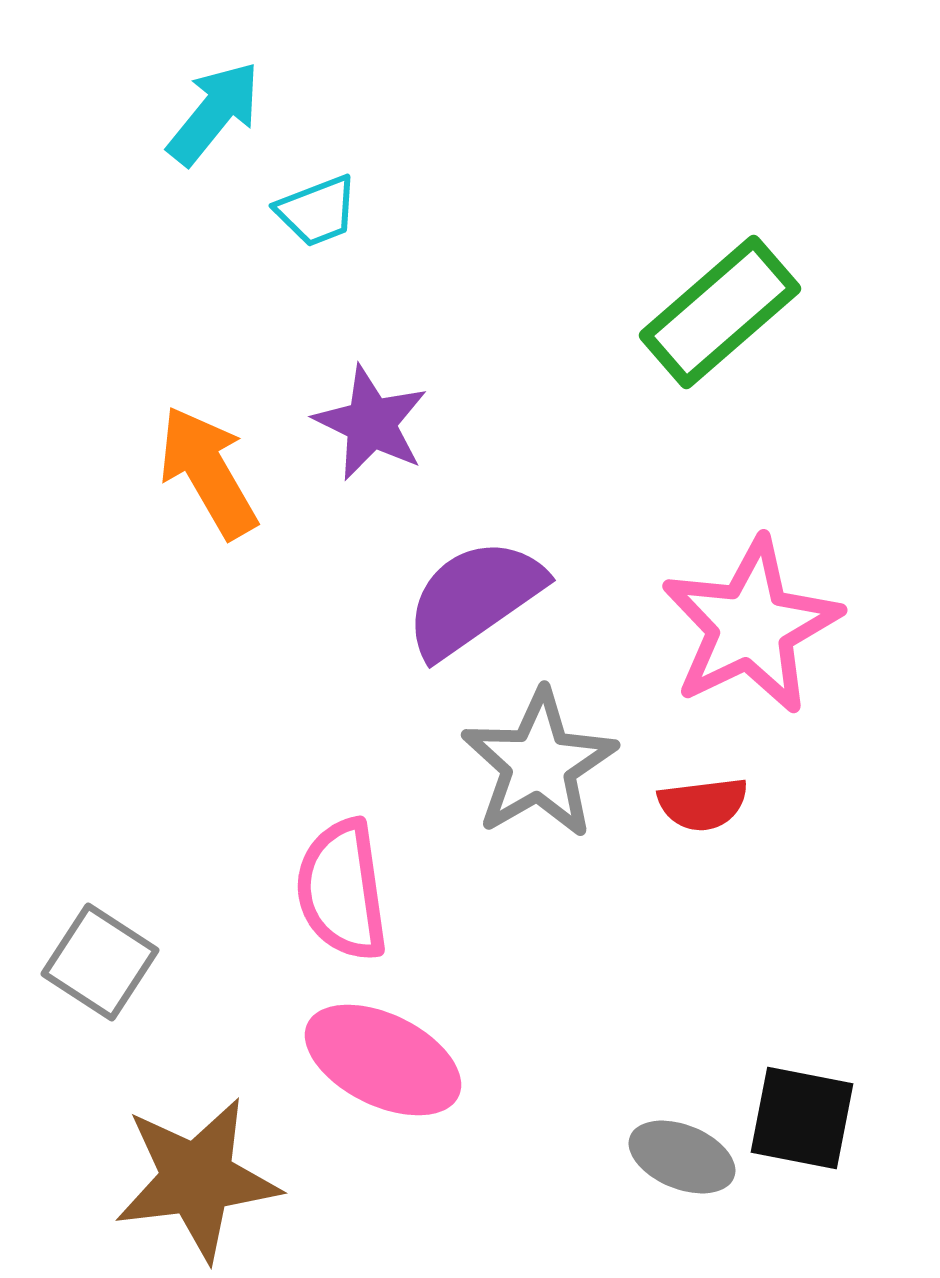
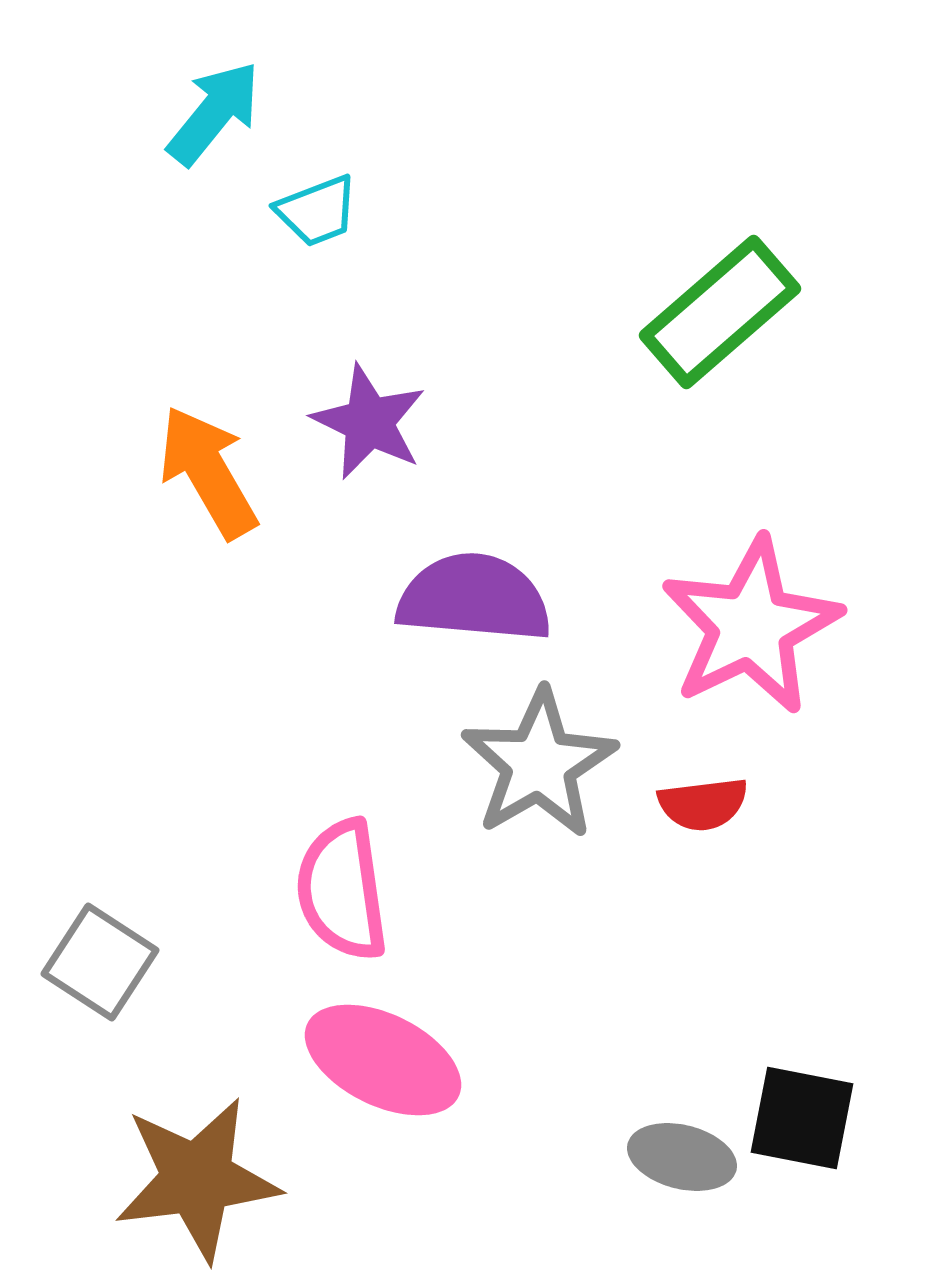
purple star: moved 2 px left, 1 px up
purple semicircle: rotated 40 degrees clockwise
gray ellipse: rotated 8 degrees counterclockwise
